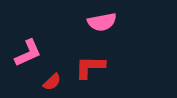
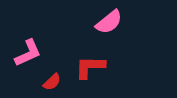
pink semicircle: moved 7 px right; rotated 28 degrees counterclockwise
